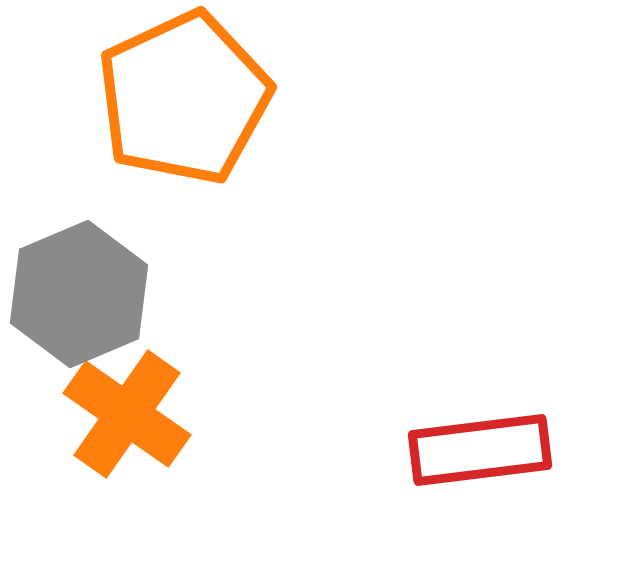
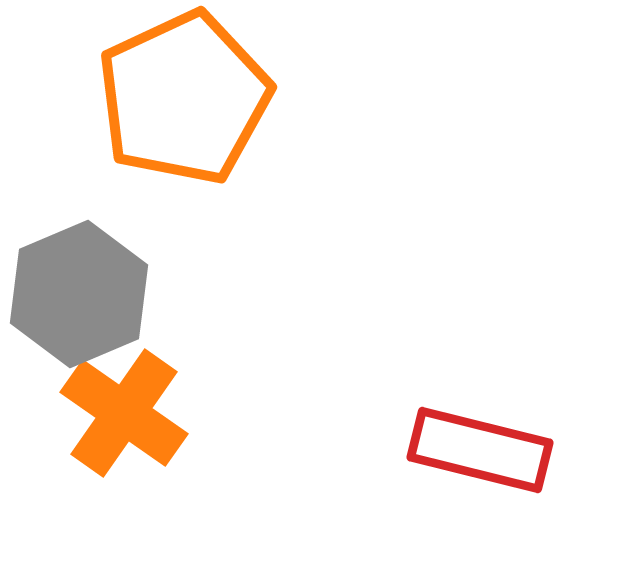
orange cross: moved 3 px left, 1 px up
red rectangle: rotated 21 degrees clockwise
